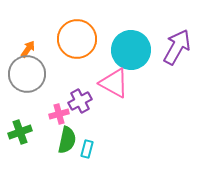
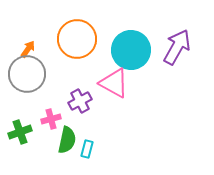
pink cross: moved 8 px left, 5 px down
